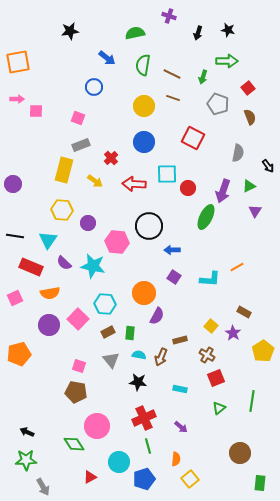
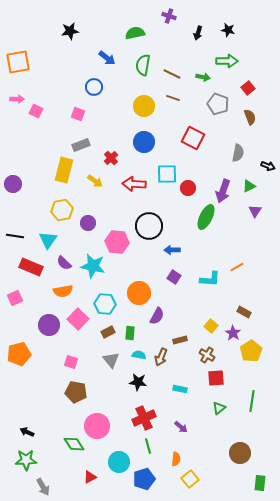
green arrow at (203, 77): rotated 96 degrees counterclockwise
pink square at (36, 111): rotated 24 degrees clockwise
pink square at (78, 118): moved 4 px up
black arrow at (268, 166): rotated 32 degrees counterclockwise
yellow hexagon at (62, 210): rotated 15 degrees counterclockwise
orange semicircle at (50, 293): moved 13 px right, 2 px up
orange circle at (144, 293): moved 5 px left
yellow pentagon at (263, 351): moved 12 px left
pink square at (79, 366): moved 8 px left, 4 px up
red square at (216, 378): rotated 18 degrees clockwise
